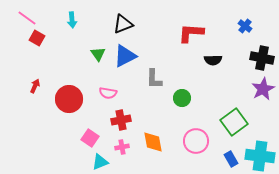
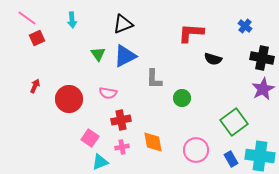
red square: rotated 35 degrees clockwise
black semicircle: moved 1 px up; rotated 18 degrees clockwise
pink circle: moved 9 px down
